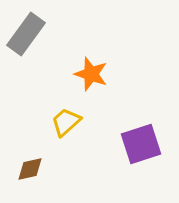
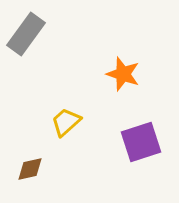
orange star: moved 32 px right
purple square: moved 2 px up
